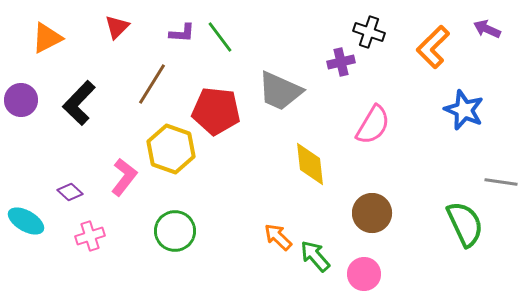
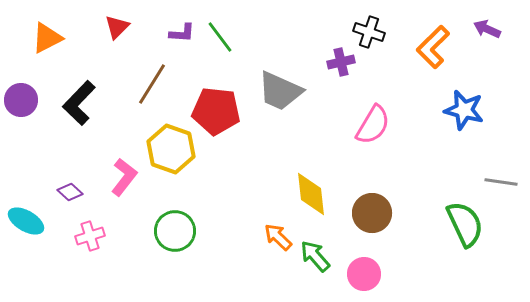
blue star: rotated 9 degrees counterclockwise
yellow diamond: moved 1 px right, 30 px down
